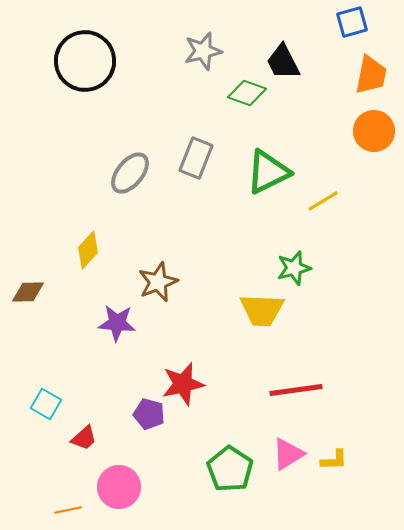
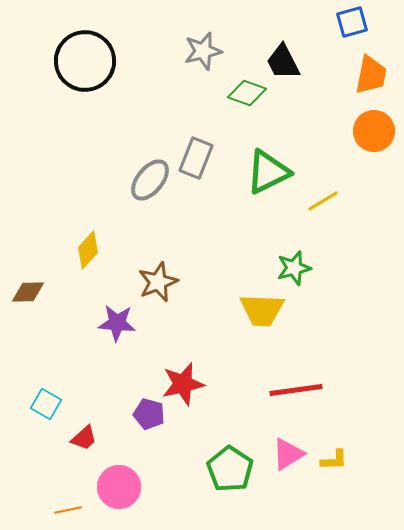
gray ellipse: moved 20 px right, 7 px down
